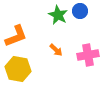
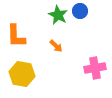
orange L-shape: rotated 110 degrees clockwise
orange arrow: moved 4 px up
pink cross: moved 7 px right, 13 px down
yellow hexagon: moved 4 px right, 5 px down
